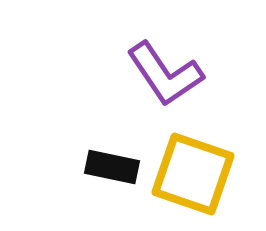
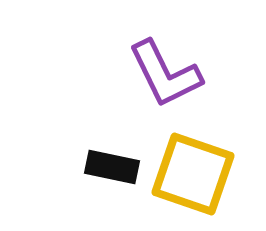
purple L-shape: rotated 8 degrees clockwise
